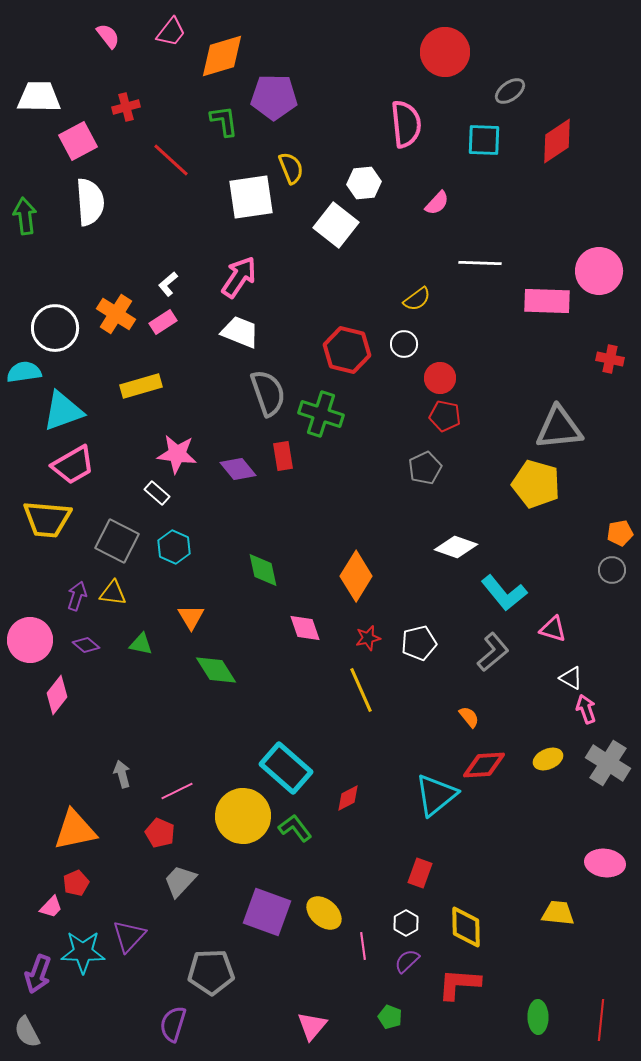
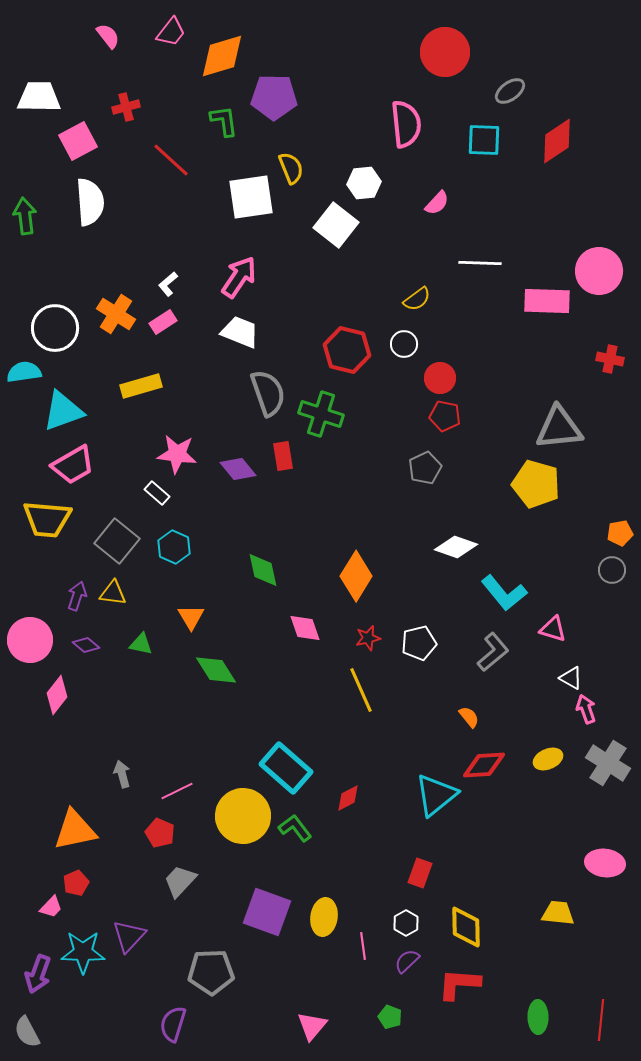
gray square at (117, 541): rotated 12 degrees clockwise
yellow ellipse at (324, 913): moved 4 px down; rotated 57 degrees clockwise
